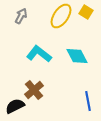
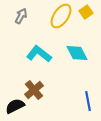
yellow square: rotated 24 degrees clockwise
cyan diamond: moved 3 px up
